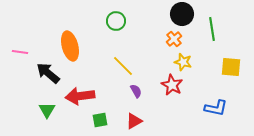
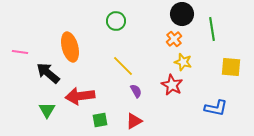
orange ellipse: moved 1 px down
